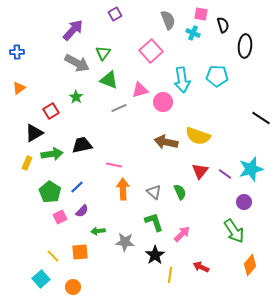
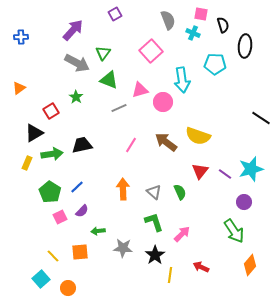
blue cross at (17, 52): moved 4 px right, 15 px up
cyan pentagon at (217, 76): moved 2 px left, 12 px up
brown arrow at (166, 142): rotated 25 degrees clockwise
pink line at (114, 165): moved 17 px right, 20 px up; rotated 70 degrees counterclockwise
gray star at (125, 242): moved 2 px left, 6 px down
orange circle at (73, 287): moved 5 px left, 1 px down
